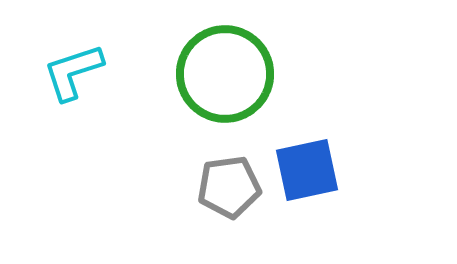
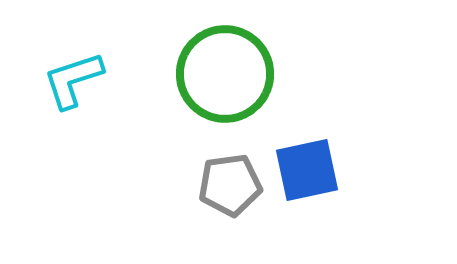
cyan L-shape: moved 8 px down
gray pentagon: moved 1 px right, 2 px up
